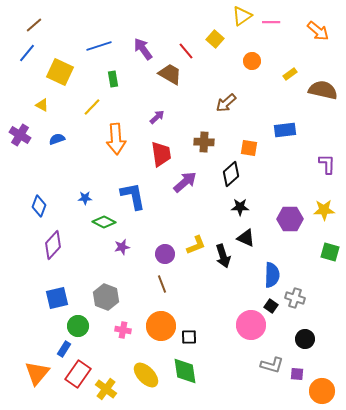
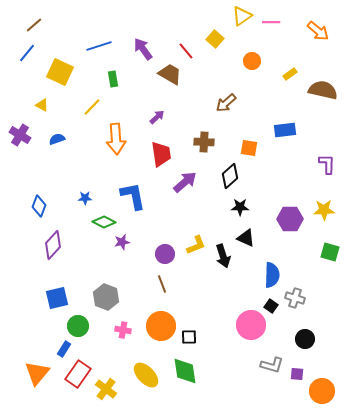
black diamond at (231, 174): moved 1 px left, 2 px down
purple star at (122, 247): moved 5 px up
